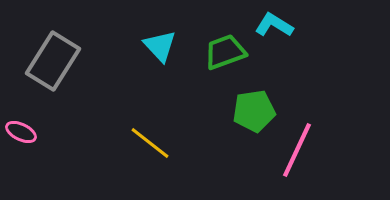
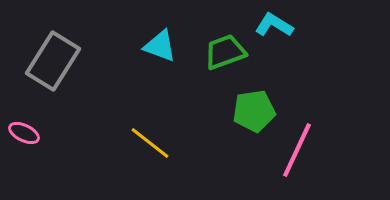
cyan triangle: rotated 27 degrees counterclockwise
pink ellipse: moved 3 px right, 1 px down
